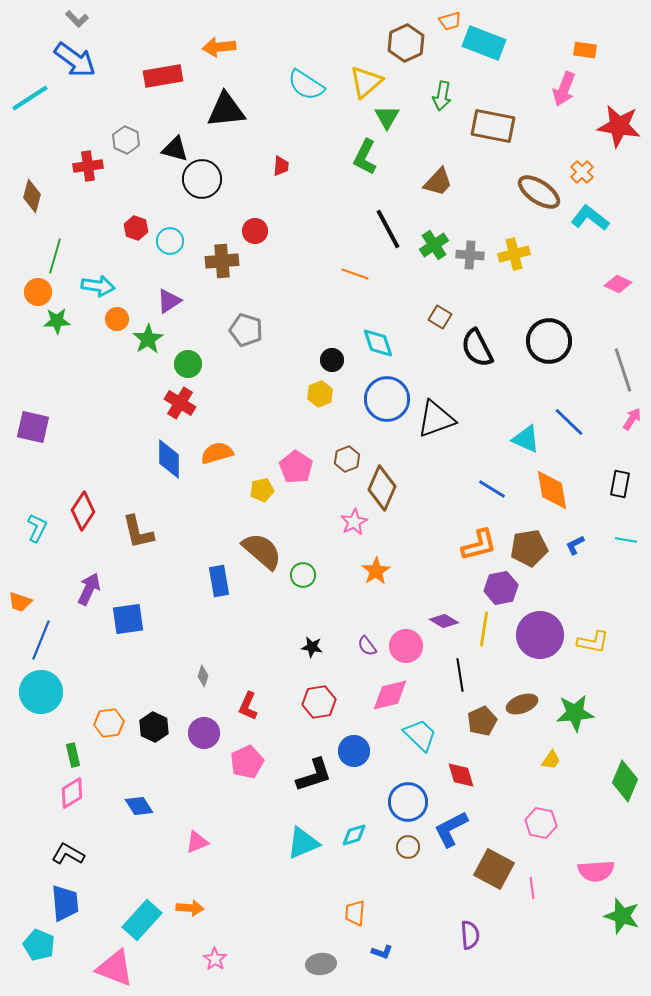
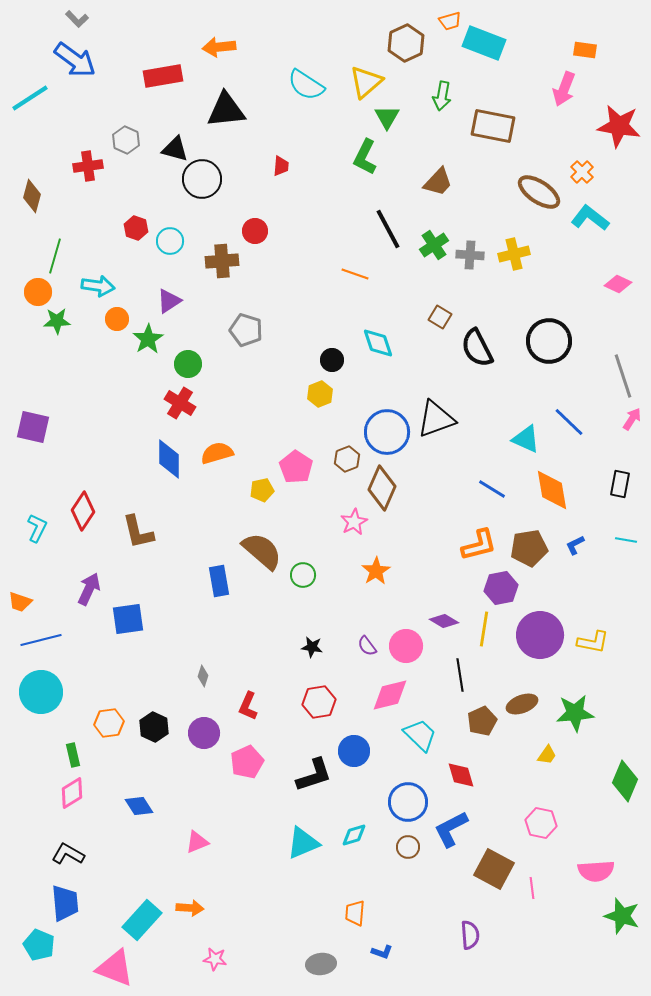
gray line at (623, 370): moved 6 px down
blue circle at (387, 399): moved 33 px down
blue line at (41, 640): rotated 54 degrees clockwise
yellow trapezoid at (551, 760): moved 4 px left, 5 px up
pink star at (215, 959): rotated 25 degrees counterclockwise
